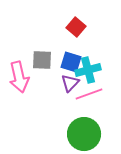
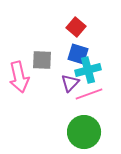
blue square: moved 7 px right, 8 px up
green circle: moved 2 px up
